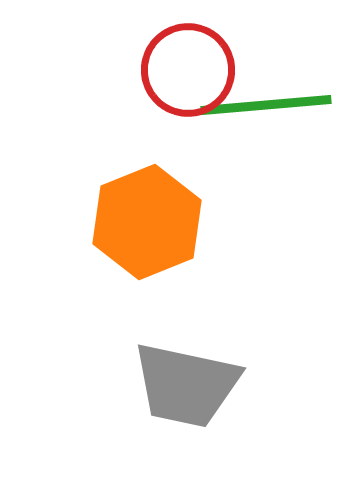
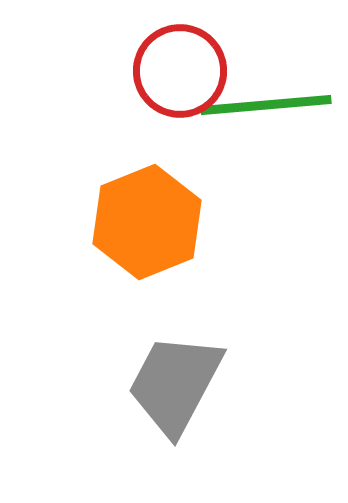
red circle: moved 8 px left, 1 px down
gray trapezoid: moved 11 px left, 1 px up; rotated 106 degrees clockwise
